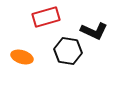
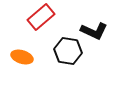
red rectangle: moved 5 px left; rotated 24 degrees counterclockwise
